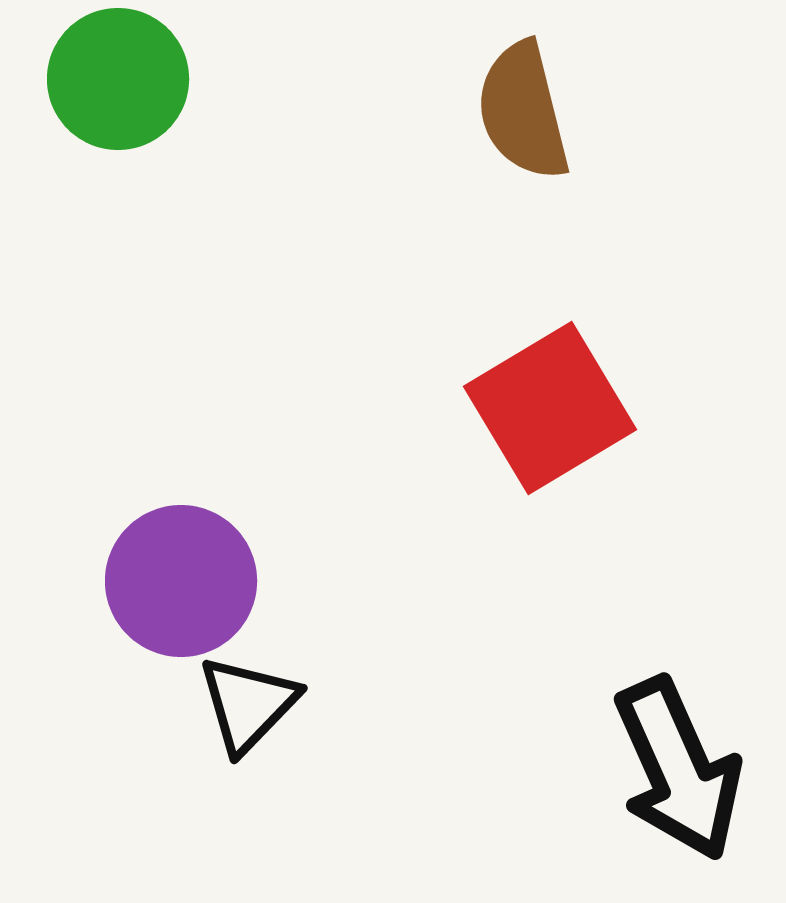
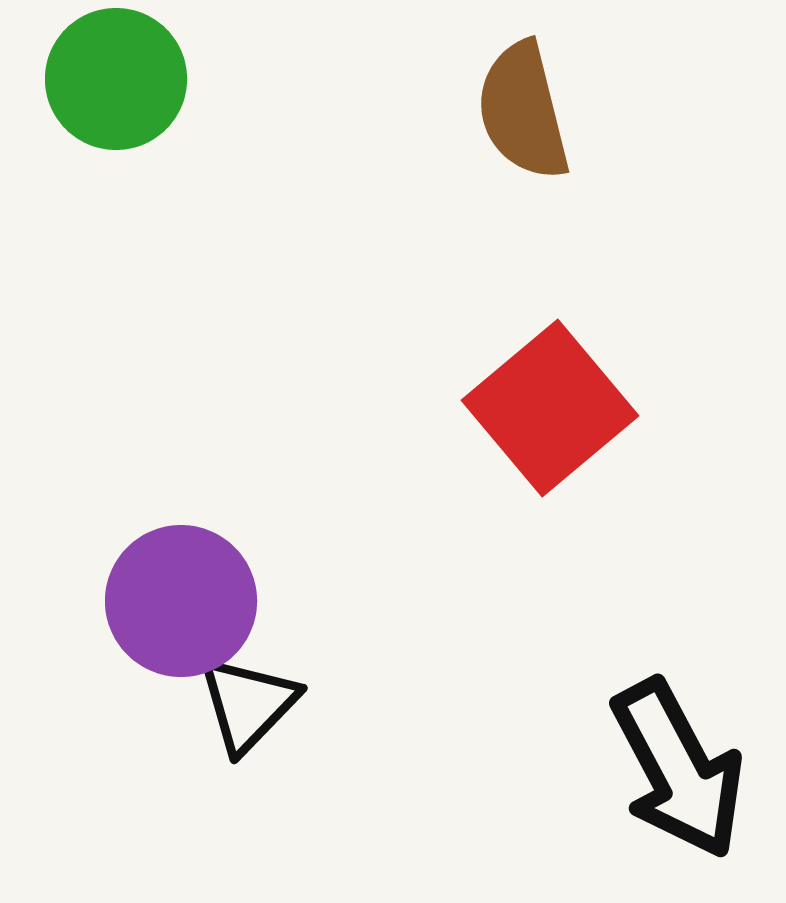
green circle: moved 2 px left
red square: rotated 9 degrees counterclockwise
purple circle: moved 20 px down
black arrow: rotated 4 degrees counterclockwise
